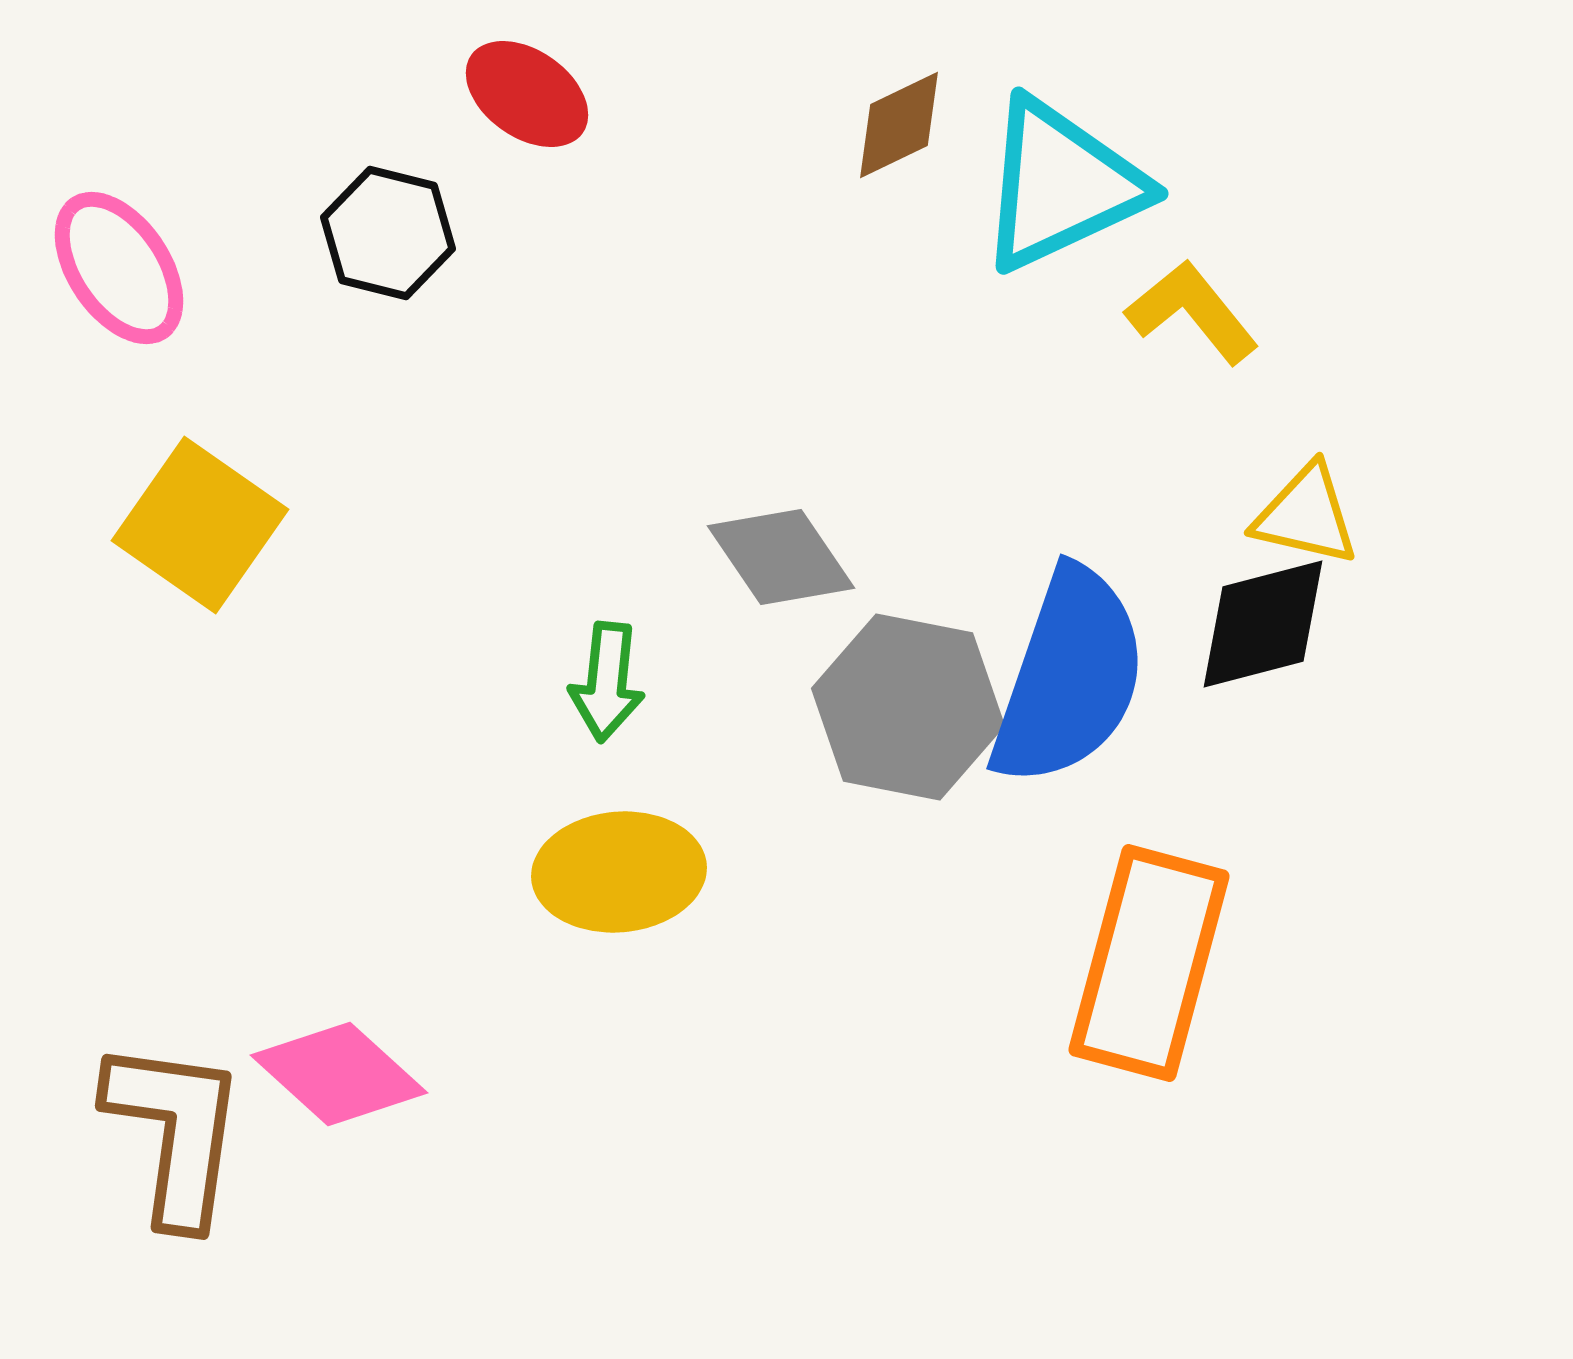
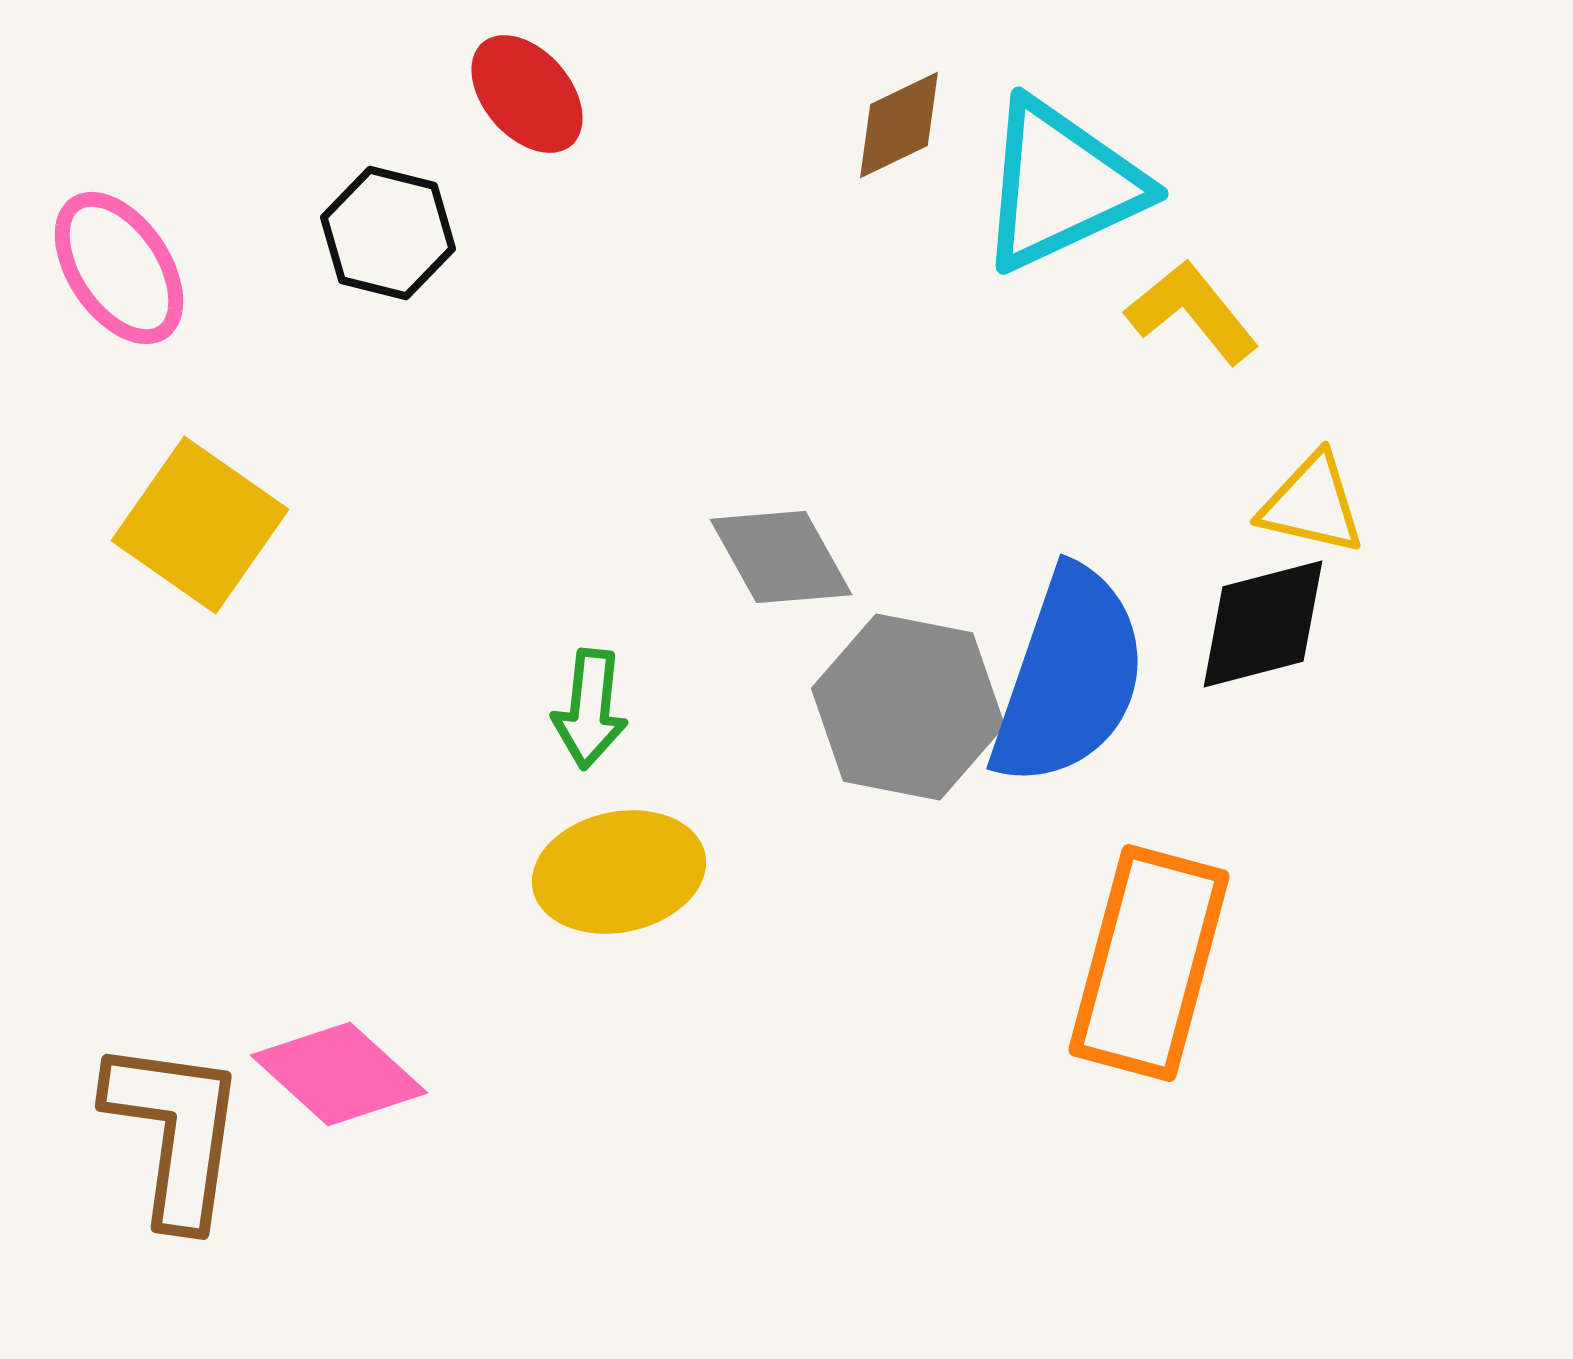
red ellipse: rotated 14 degrees clockwise
yellow triangle: moved 6 px right, 11 px up
gray diamond: rotated 5 degrees clockwise
green arrow: moved 17 px left, 27 px down
yellow ellipse: rotated 7 degrees counterclockwise
